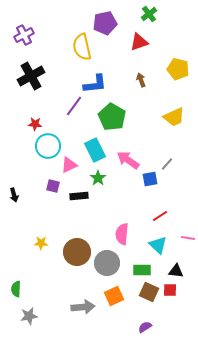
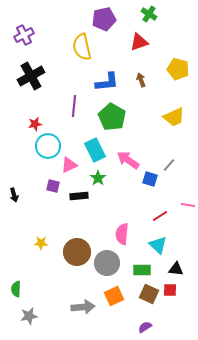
green cross: rotated 21 degrees counterclockwise
purple pentagon: moved 1 px left, 4 px up
blue L-shape: moved 12 px right, 2 px up
purple line: rotated 30 degrees counterclockwise
red star: rotated 16 degrees counterclockwise
gray line: moved 2 px right, 1 px down
blue square: rotated 28 degrees clockwise
pink line: moved 33 px up
black triangle: moved 2 px up
brown square: moved 2 px down
